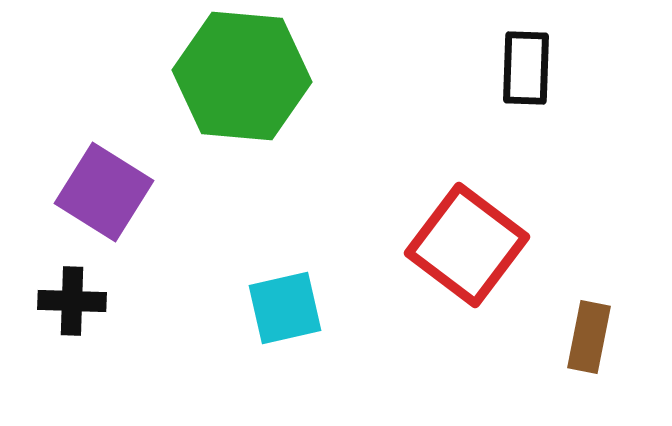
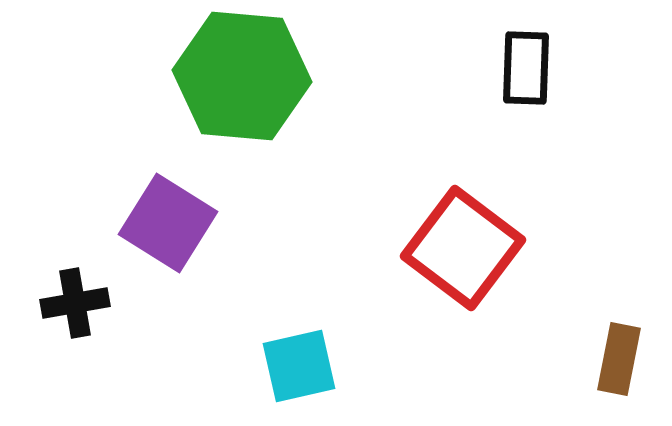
purple square: moved 64 px right, 31 px down
red square: moved 4 px left, 3 px down
black cross: moved 3 px right, 2 px down; rotated 12 degrees counterclockwise
cyan square: moved 14 px right, 58 px down
brown rectangle: moved 30 px right, 22 px down
